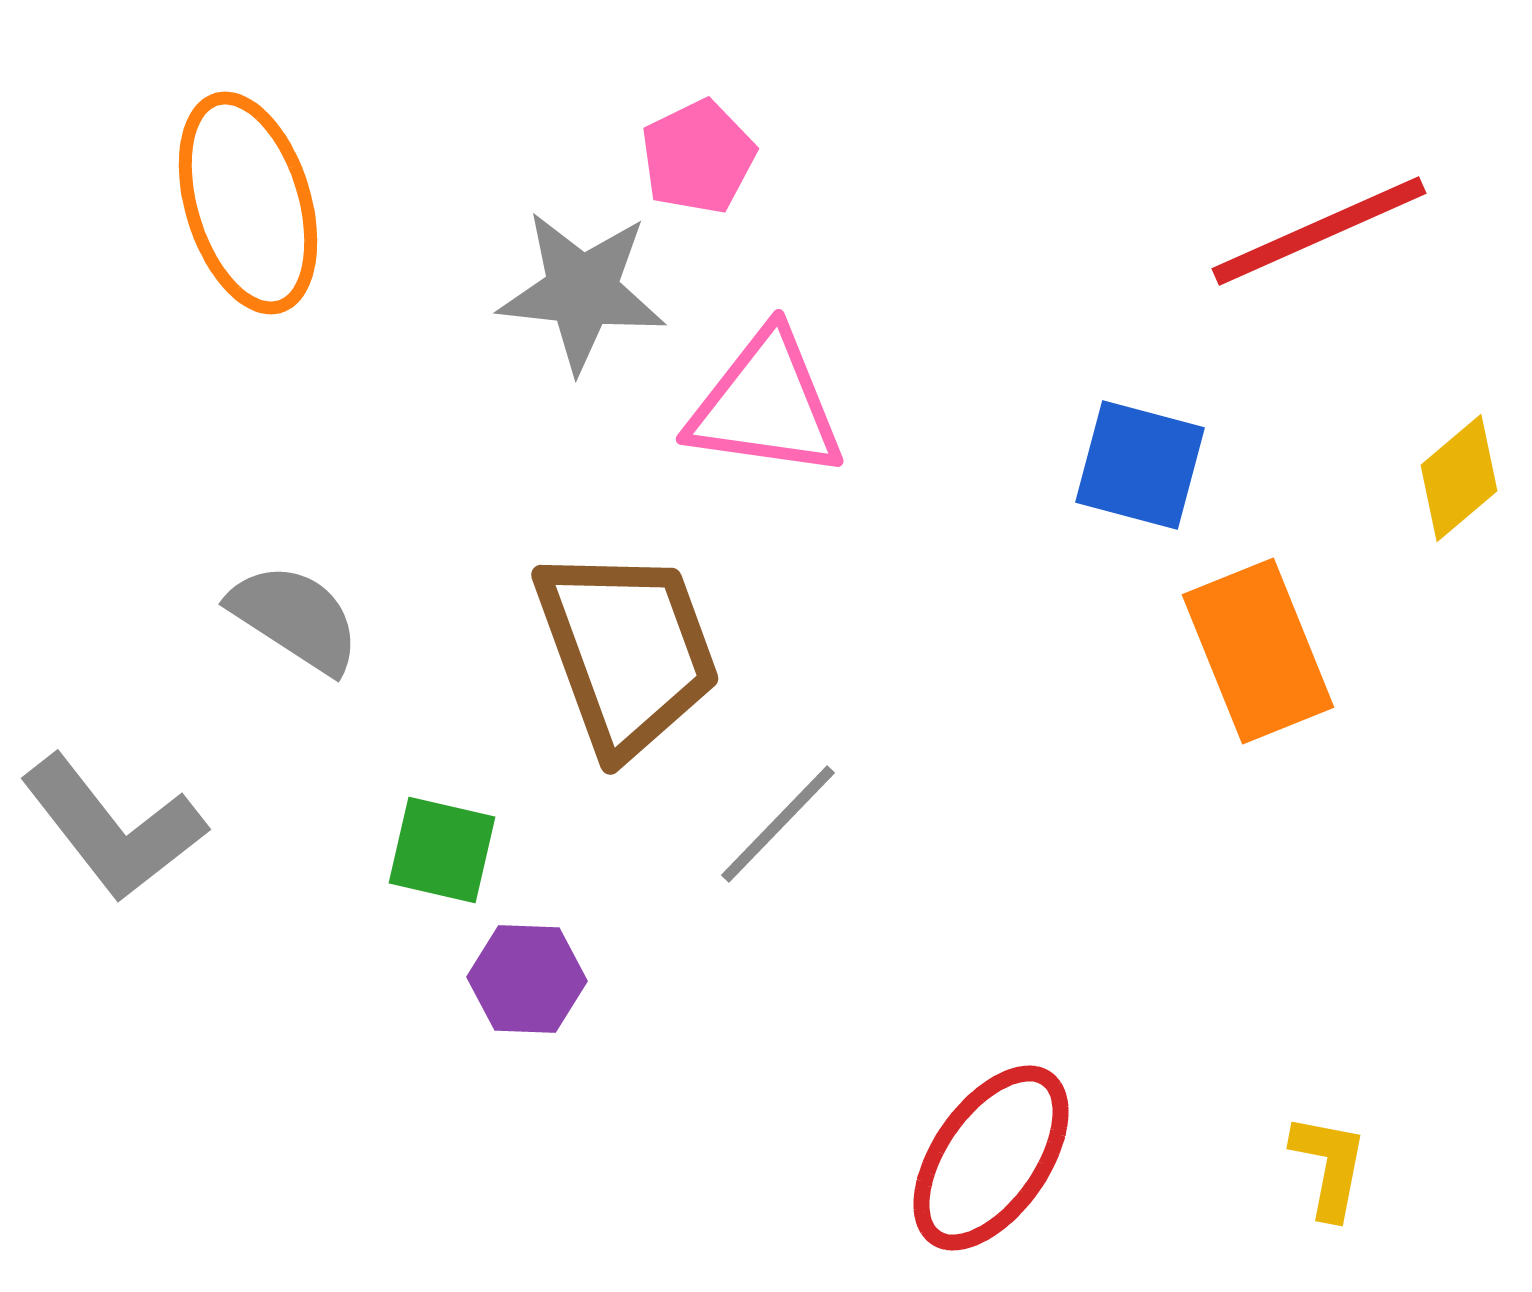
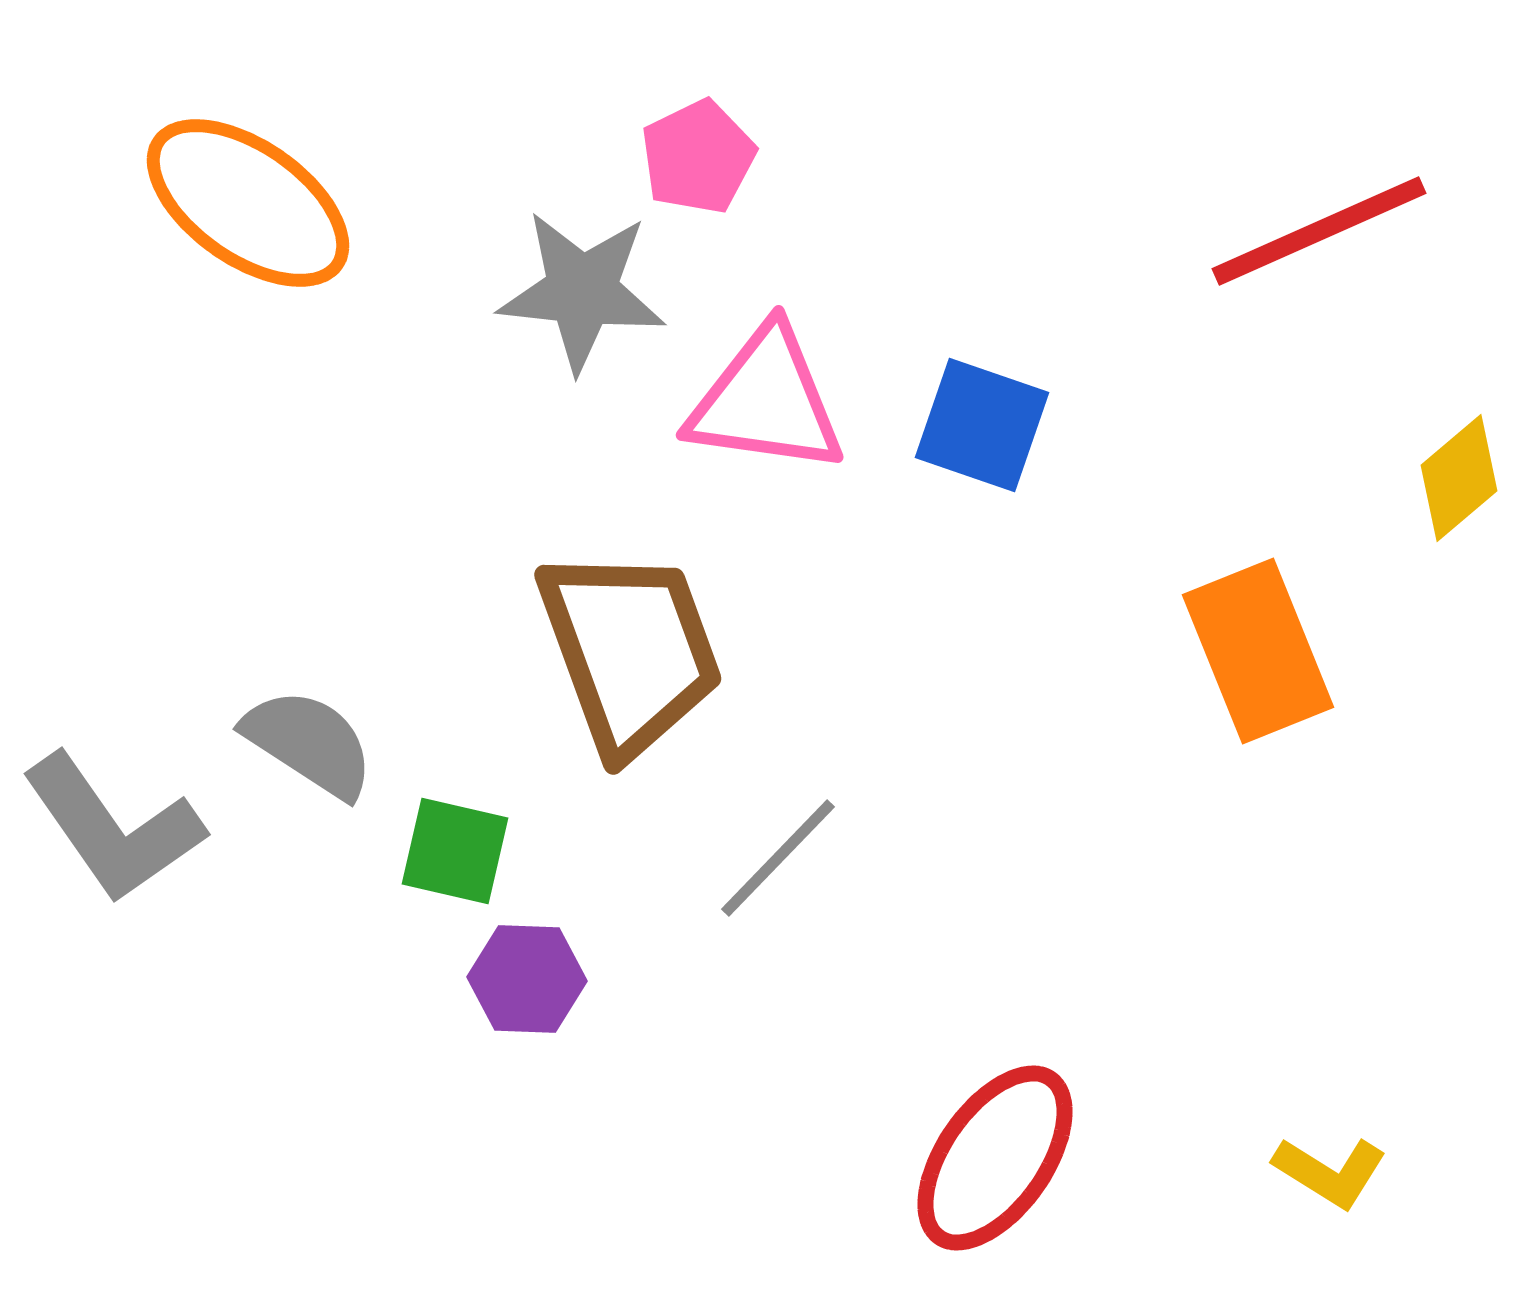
orange ellipse: rotated 38 degrees counterclockwise
pink triangle: moved 4 px up
blue square: moved 158 px left, 40 px up; rotated 4 degrees clockwise
gray semicircle: moved 14 px right, 125 px down
brown trapezoid: moved 3 px right
gray line: moved 34 px down
gray L-shape: rotated 3 degrees clockwise
green square: moved 13 px right, 1 px down
red ellipse: moved 4 px right
yellow L-shape: moved 1 px right, 6 px down; rotated 111 degrees clockwise
